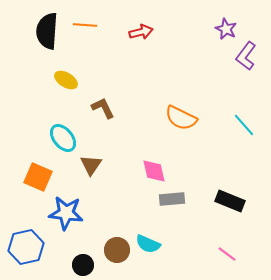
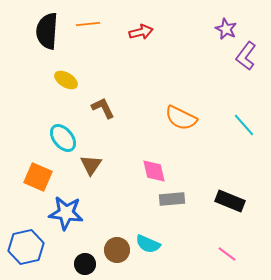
orange line: moved 3 px right, 1 px up; rotated 10 degrees counterclockwise
black circle: moved 2 px right, 1 px up
